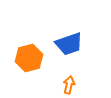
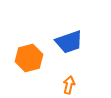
blue trapezoid: moved 2 px up
